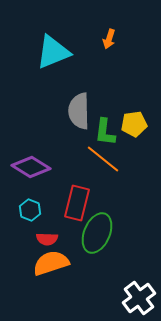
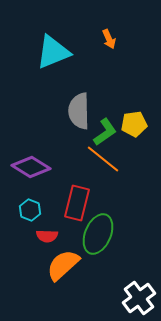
orange arrow: rotated 42 degrees counterclockwise
green L-shape: rotated 132 degrees counterclockwise
green ellipse: moved 1 px right, 1 px down
red semicircle: moved 3 px up
orange semicircle: moved 12 px right, 2 px down; rotated 24 degrees counterclockwise
